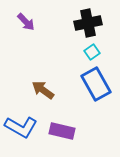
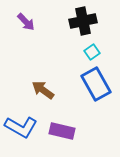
black cross: moved 5 px left, 2 px up
